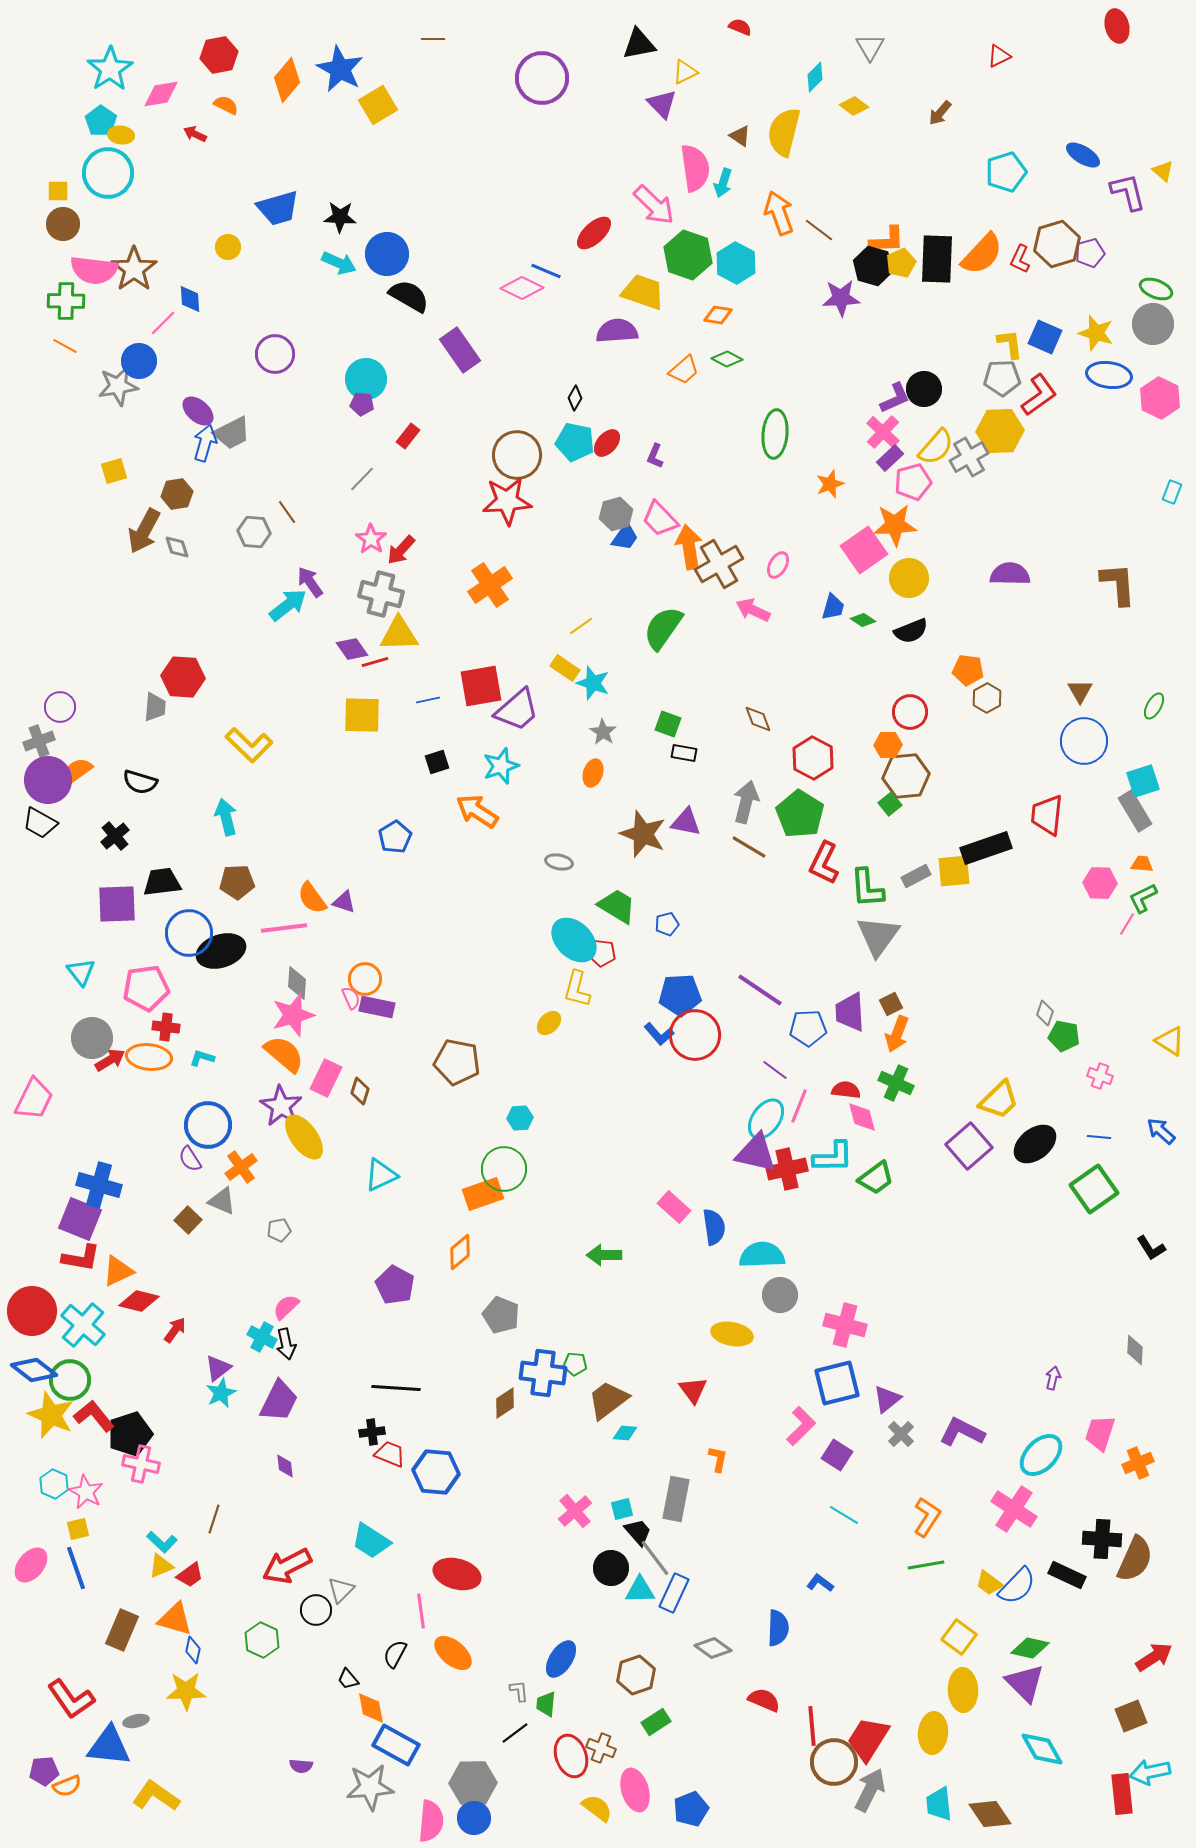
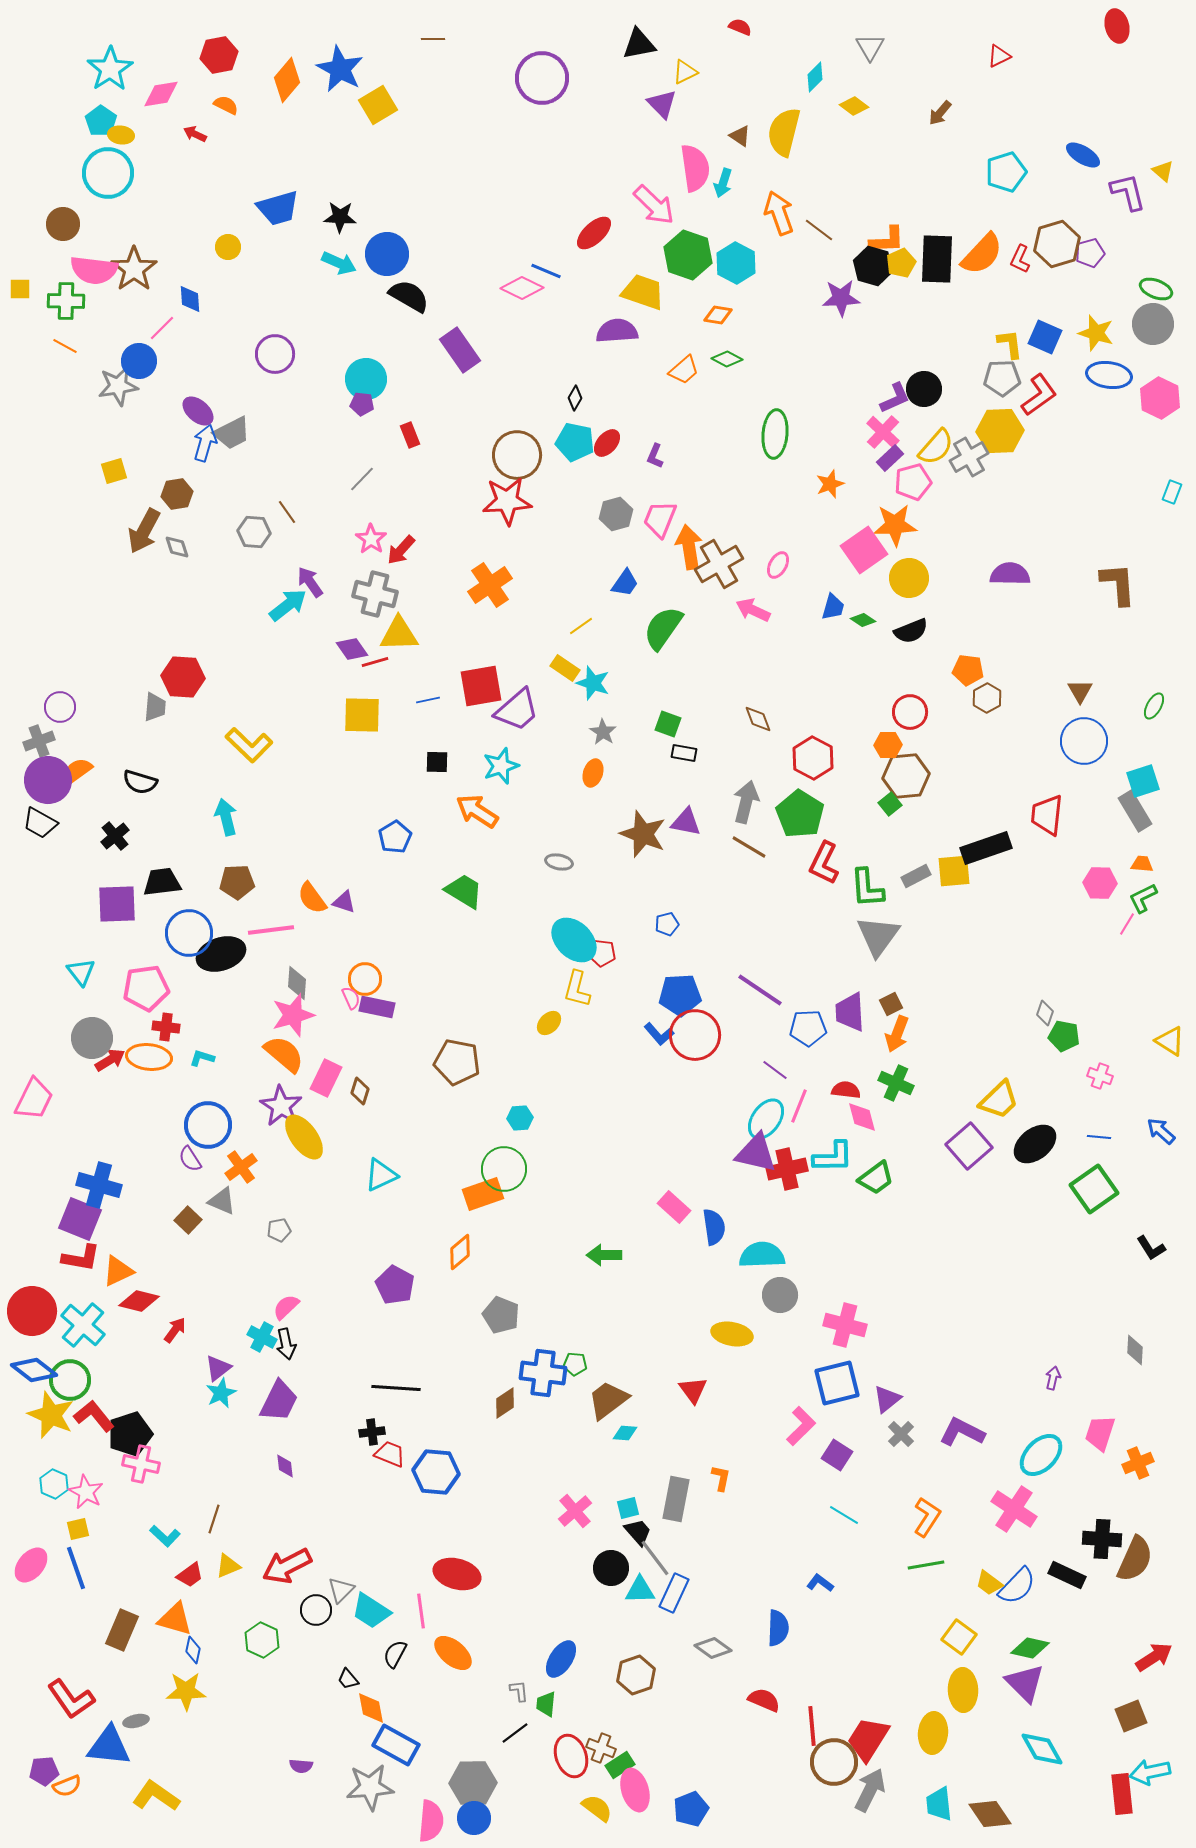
yellow square at (58, 191): moved 38 px left, 98 px down
pink line at (163, 323): moved 1 px left, 5 px down
red rectangle at (408, 436): moved 2 px right, 1 px up; rotated 60 degrees counterclockwise
pink trapezoid at (660, 519): rotated 66 degrees clockwise
blue trapezoid at (625, 537): moved 46 px down
gray cross at (381, 594): moved 6 px left
black square at (437, 762): rotated 20 degrees clockwise
green trapezoid at (617, 906): moved 153 px left, 15 px up
pink line at (284, 928): moved 13 px left, 2 px down
black ellipse at (221, 951): moved 3 px down
orange L-shape at (718, 1459): moved 3 px right, 19 px down
cyan square at (622, 1509): moved 6 px right, 1 px up
cyan trapezoid at (371, 1541): moved 70 px down
cyan L-shape at (162, 1542): moved 3 px right, 6 px up
yellow triangle at (161, 1566): moved 67 px right
green rectangle at (656, 1722): moved 36 px left, 43 px down
